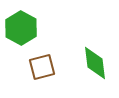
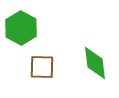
brown square: rotated 16 degrees clockwise
